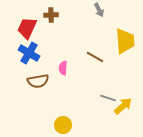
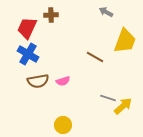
gray arrow: moved 7 px right, 2 px down; rotated 144 degrees clockwise
yellow trapezoid: rotated 24 degrees clockwise
blue cross: moved 1 px left, 1 px down
pink semicircle: moved 13 px down; rotated 112 degrees counterclockwise
